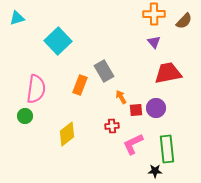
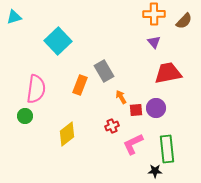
cyan triangle: moved 3 px left, 1 px up
red cross: rotated 16 degrees counterclockwise
